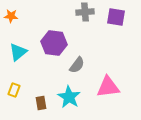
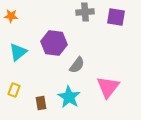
pink triangle: rotated 45 degrees counterclockwise
